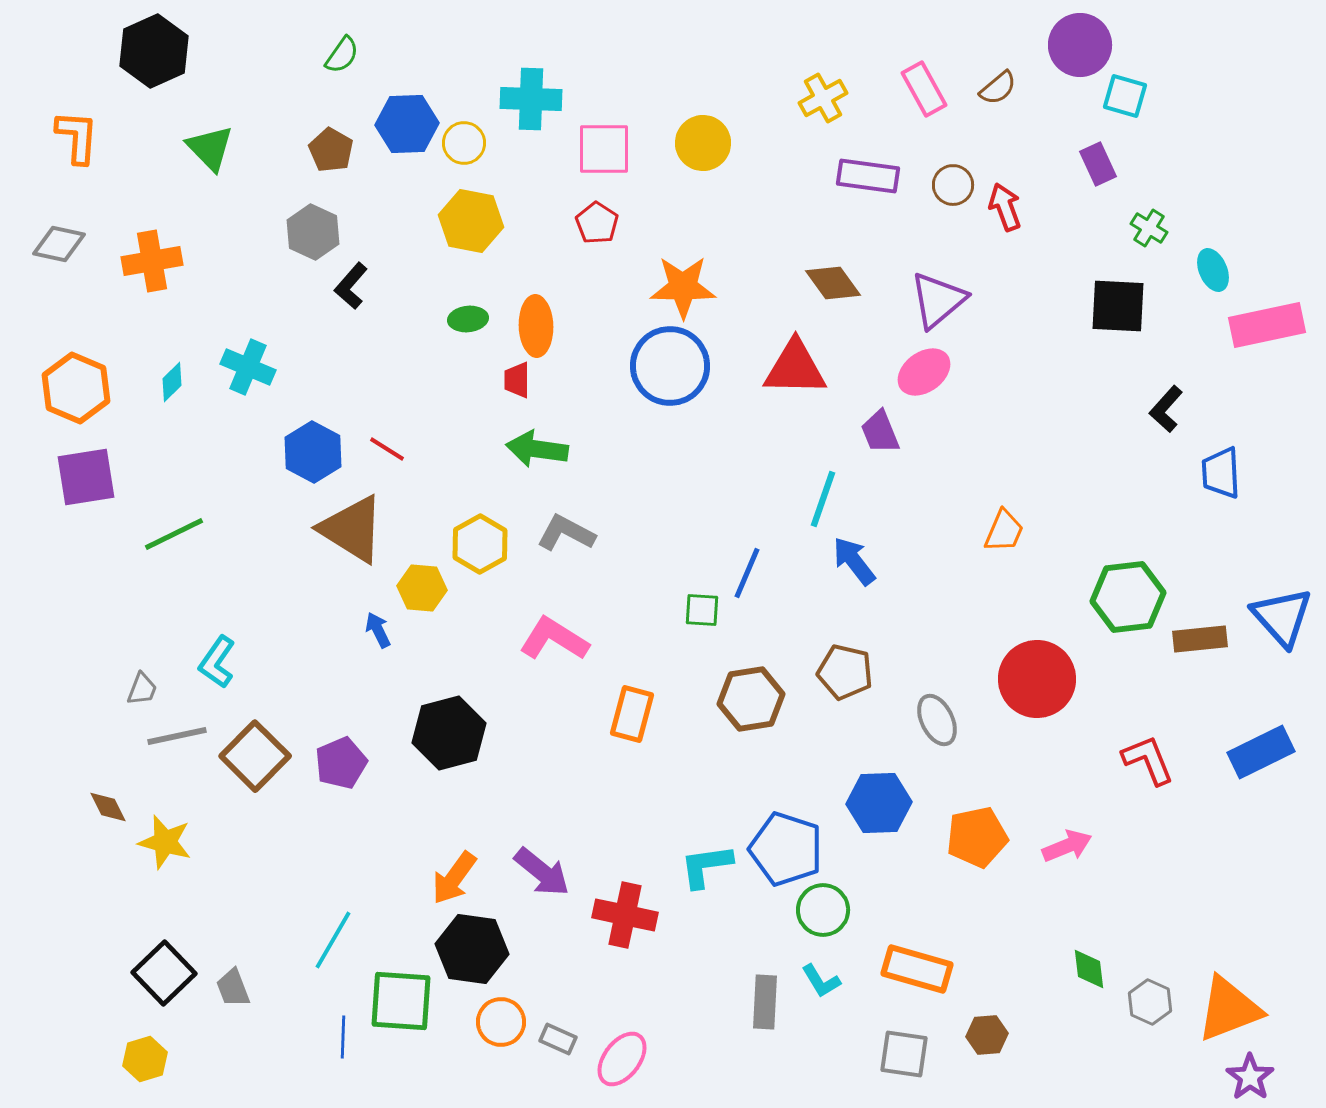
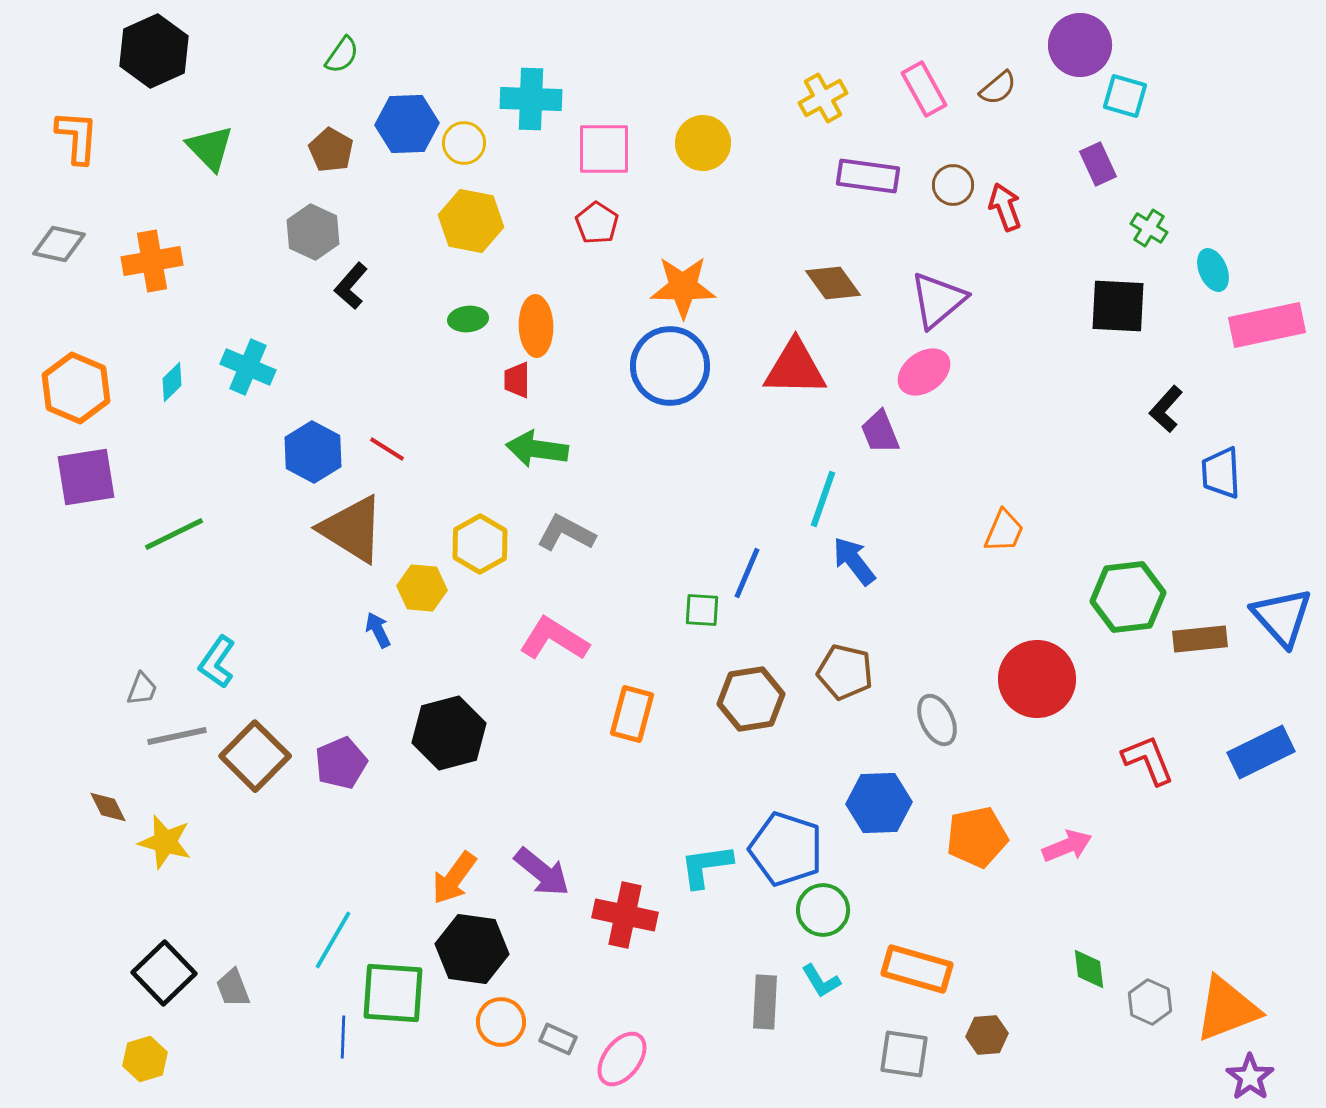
green square at (401, 1001): moved 8 px left, 8 px up
orange triangle at (1229, 1009): moved 2 px left
